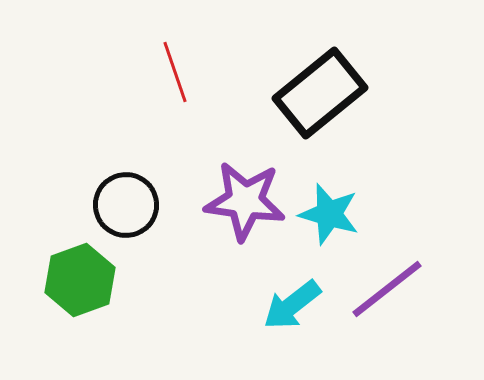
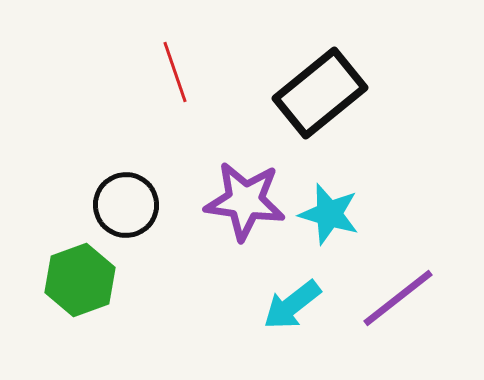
purple line: moved 11 px right, 9 px down
